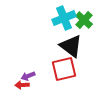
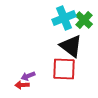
red square: rotated 15 degrees clockwise
